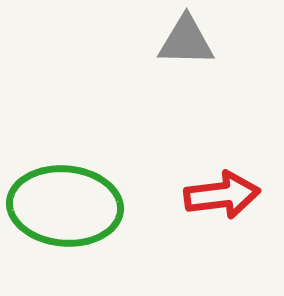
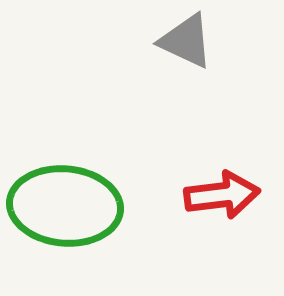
gray triangle: rotated 24 degrees clockwise
